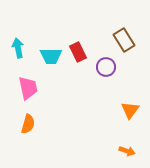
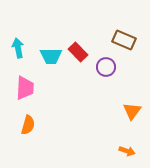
brown rectangle: rotated 35 degrees counterclockwise
red rectangle: rotated 18 degrees counterclockwise
pink trapezoid: moved 3 px left; rotated 15 degrees clockwise
orange triangle: moved 2 px right, 1 px down
orange semicircle: moved 1 px down
